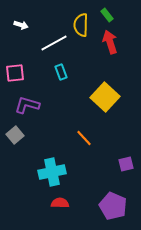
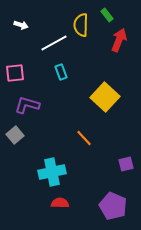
red arrow: moved 9 px right, 2 px up; rotated 40 degrees clockwise
